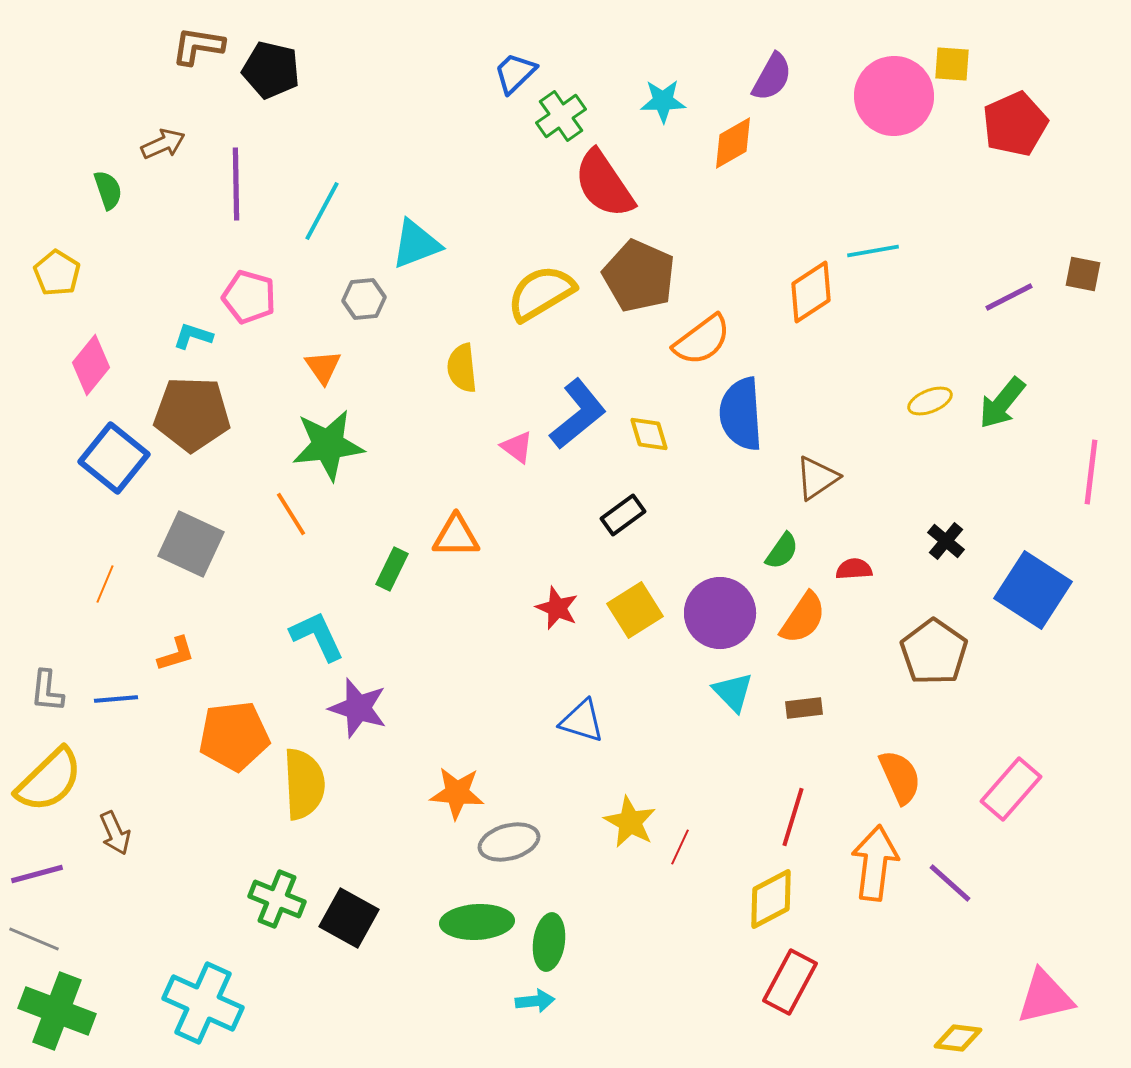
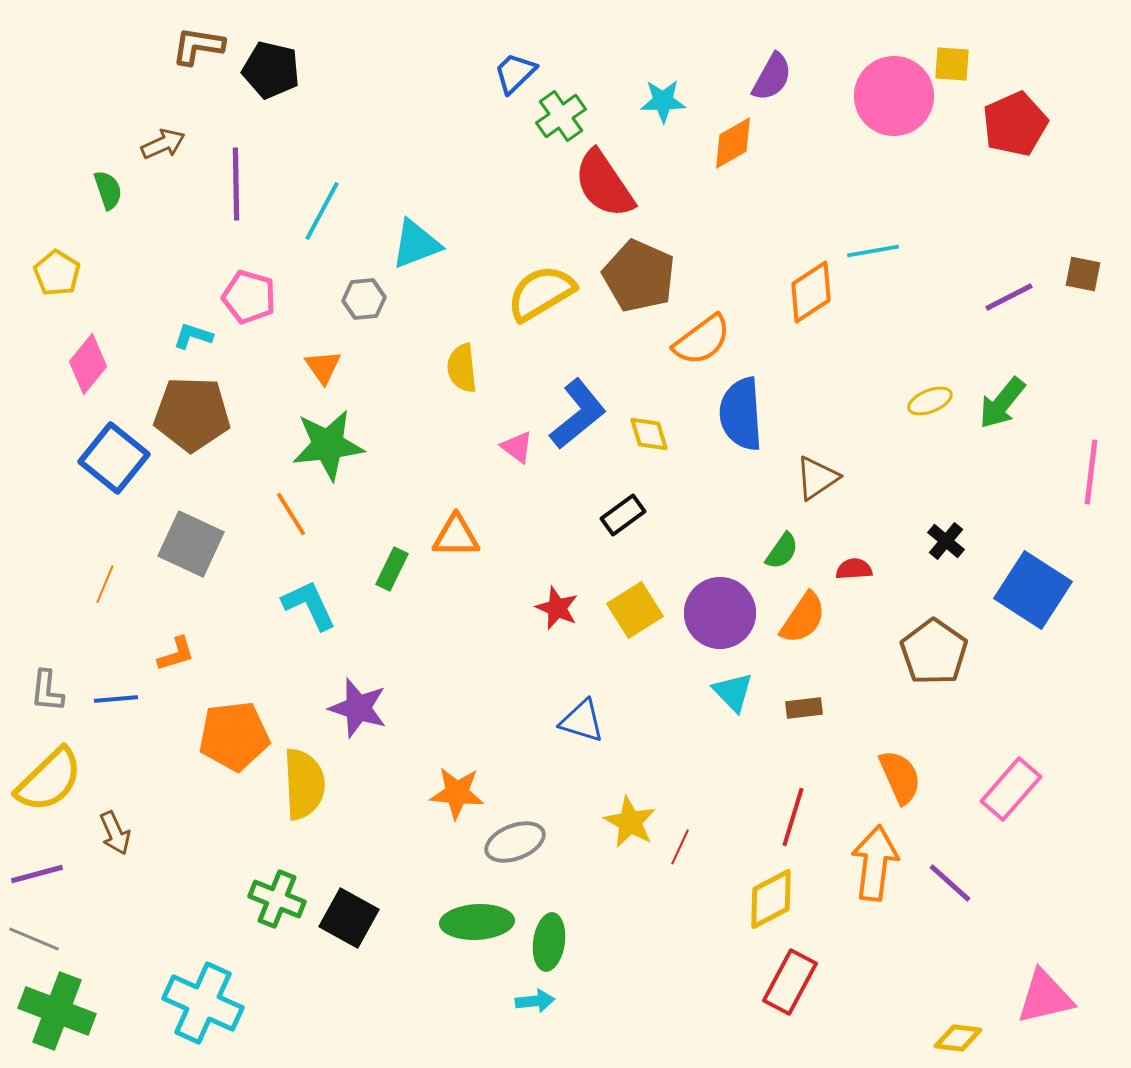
pink diamond at (91, 365): moved 3 px left, 1 px up
cyan L-shape at (317, 636): moved 8 px left, 31 px up
gray ellipse at (509, 842): moved 6 px right; rotated 6 degrees counterclockwise
